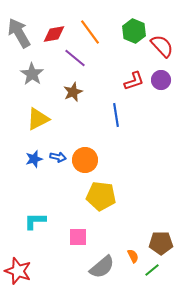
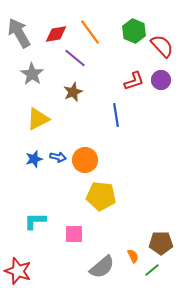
red diamond: moved 2 px right
pink square: moved 4 px left, 3 px up
